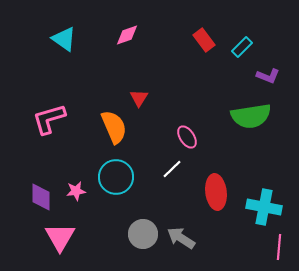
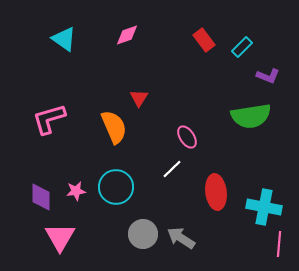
cyan circle: moved 10 px down
pink line: moved 3 px up
